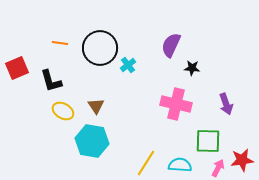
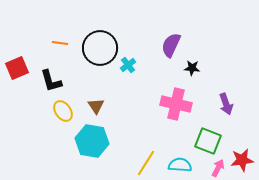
yellow ellipse: rotated 25 degrees clockwise
green square: rotated 20 degrees clockwise
